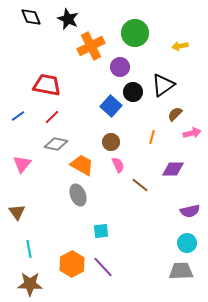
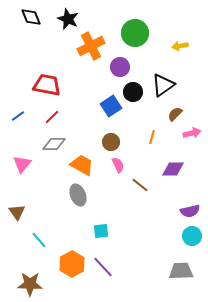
blue square: rotated 15 degrees clockwise
gray diamond: moved 2 px left; rotated 10 degrees counterclockwise
cyan circle: moved 5 px right, 7 px up
cyan line: moved 10 px right, 9 px up; rotated 30 degrees counterclockwise
